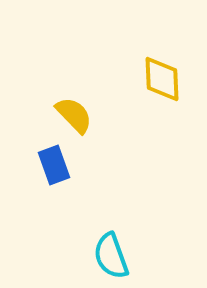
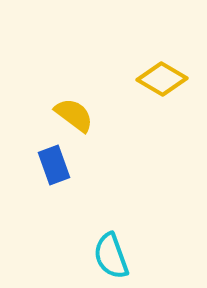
yellow diamond: rotated 57 degrees counterclockwise
yellow semicircle: rotated 9 degrees counterclockwise
